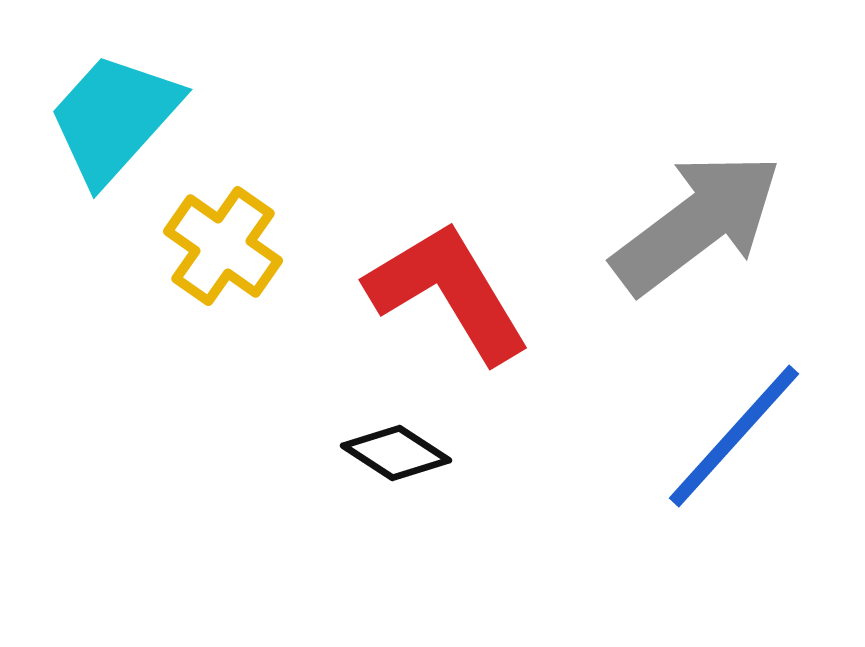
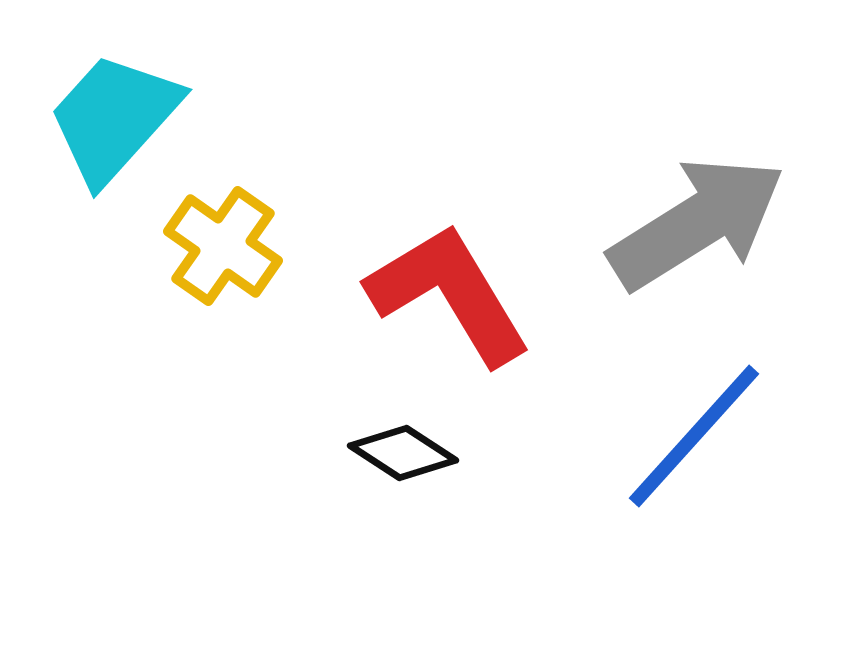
gray arrow: rotated 5 degrees clockwise
red L-shape: moved 1 px right, 2 px down
blue line: moved 40 px left
black diamond: moved 7 px right
